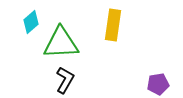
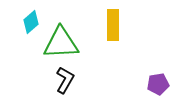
yellow rectangle: rotated 8 degrees counterclockwise
